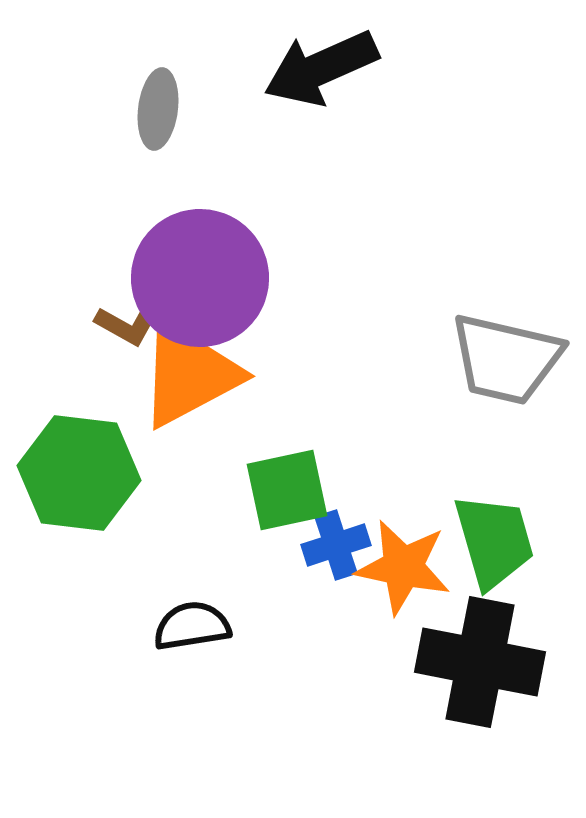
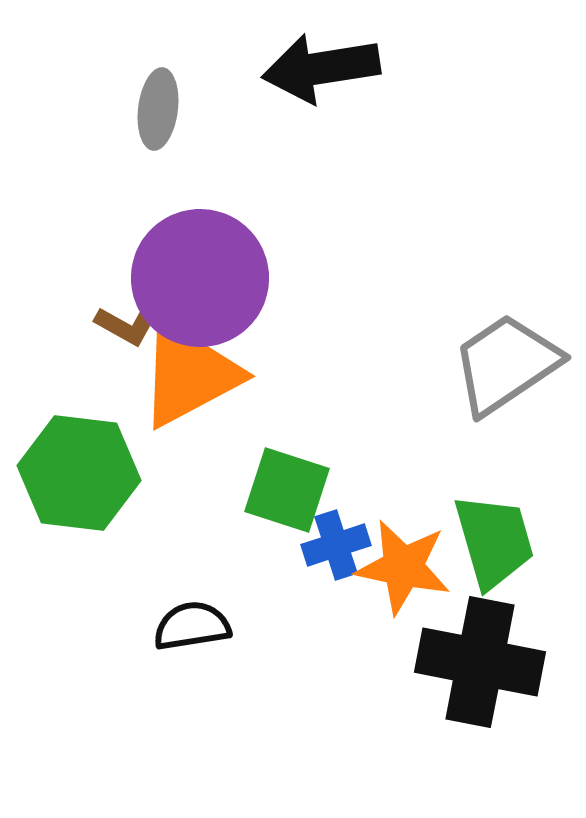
black arrow: rotated 15 degrees clockwise
gray trapezoid: moved 5 px down; rotated 133 degrees clockwise
green square: rotated 30 degrees clockwise
